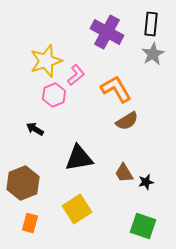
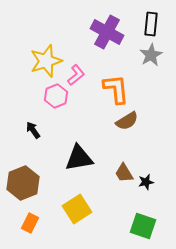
gray star: moved 2 px left, 1 px down
orange L-shape: rotated 24 degrees clockwise
pink hexagon: moved 2 px right, 1 px down
black arrow: moved 2 px left, 1 px down; rotated 24 degrees clockwise
orange rectangle: rotated 12 degrees clockwise
